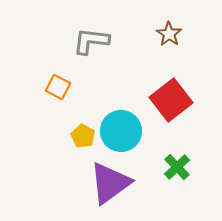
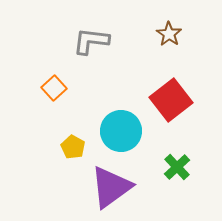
orange square: moved 4 px left, 1 px down; rotated 20 degrees clockwise
yellow pentagon: moved 10 px left, 11 px down
purple triangle: moved 1 px right, 4 px down
